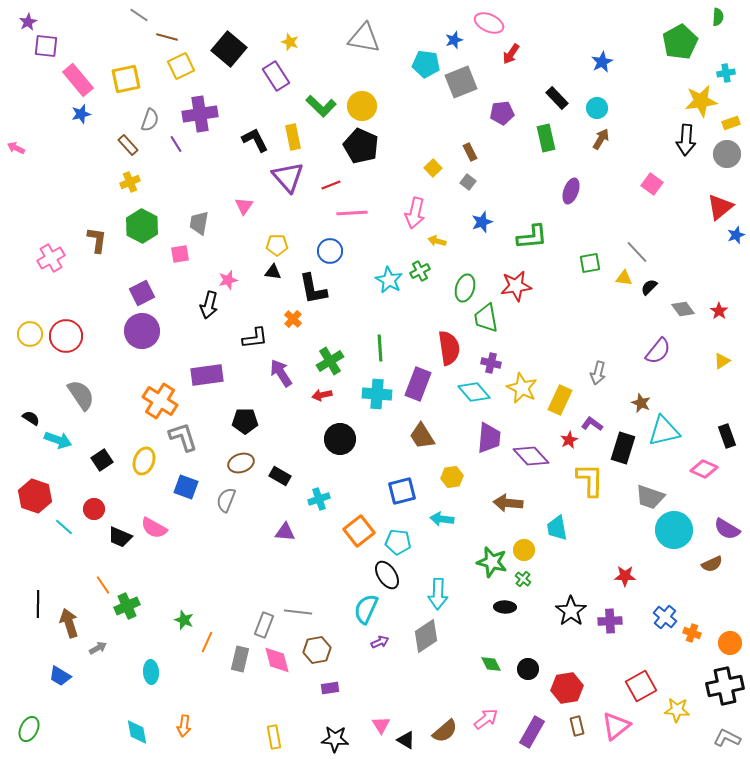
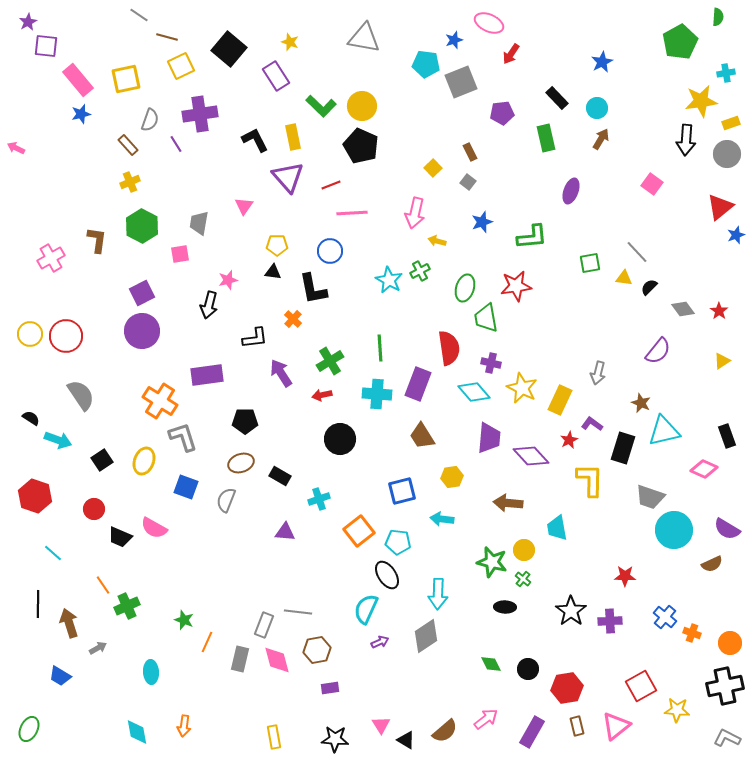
cyan line at (64, 527): moved 11 px left, 26 px down
